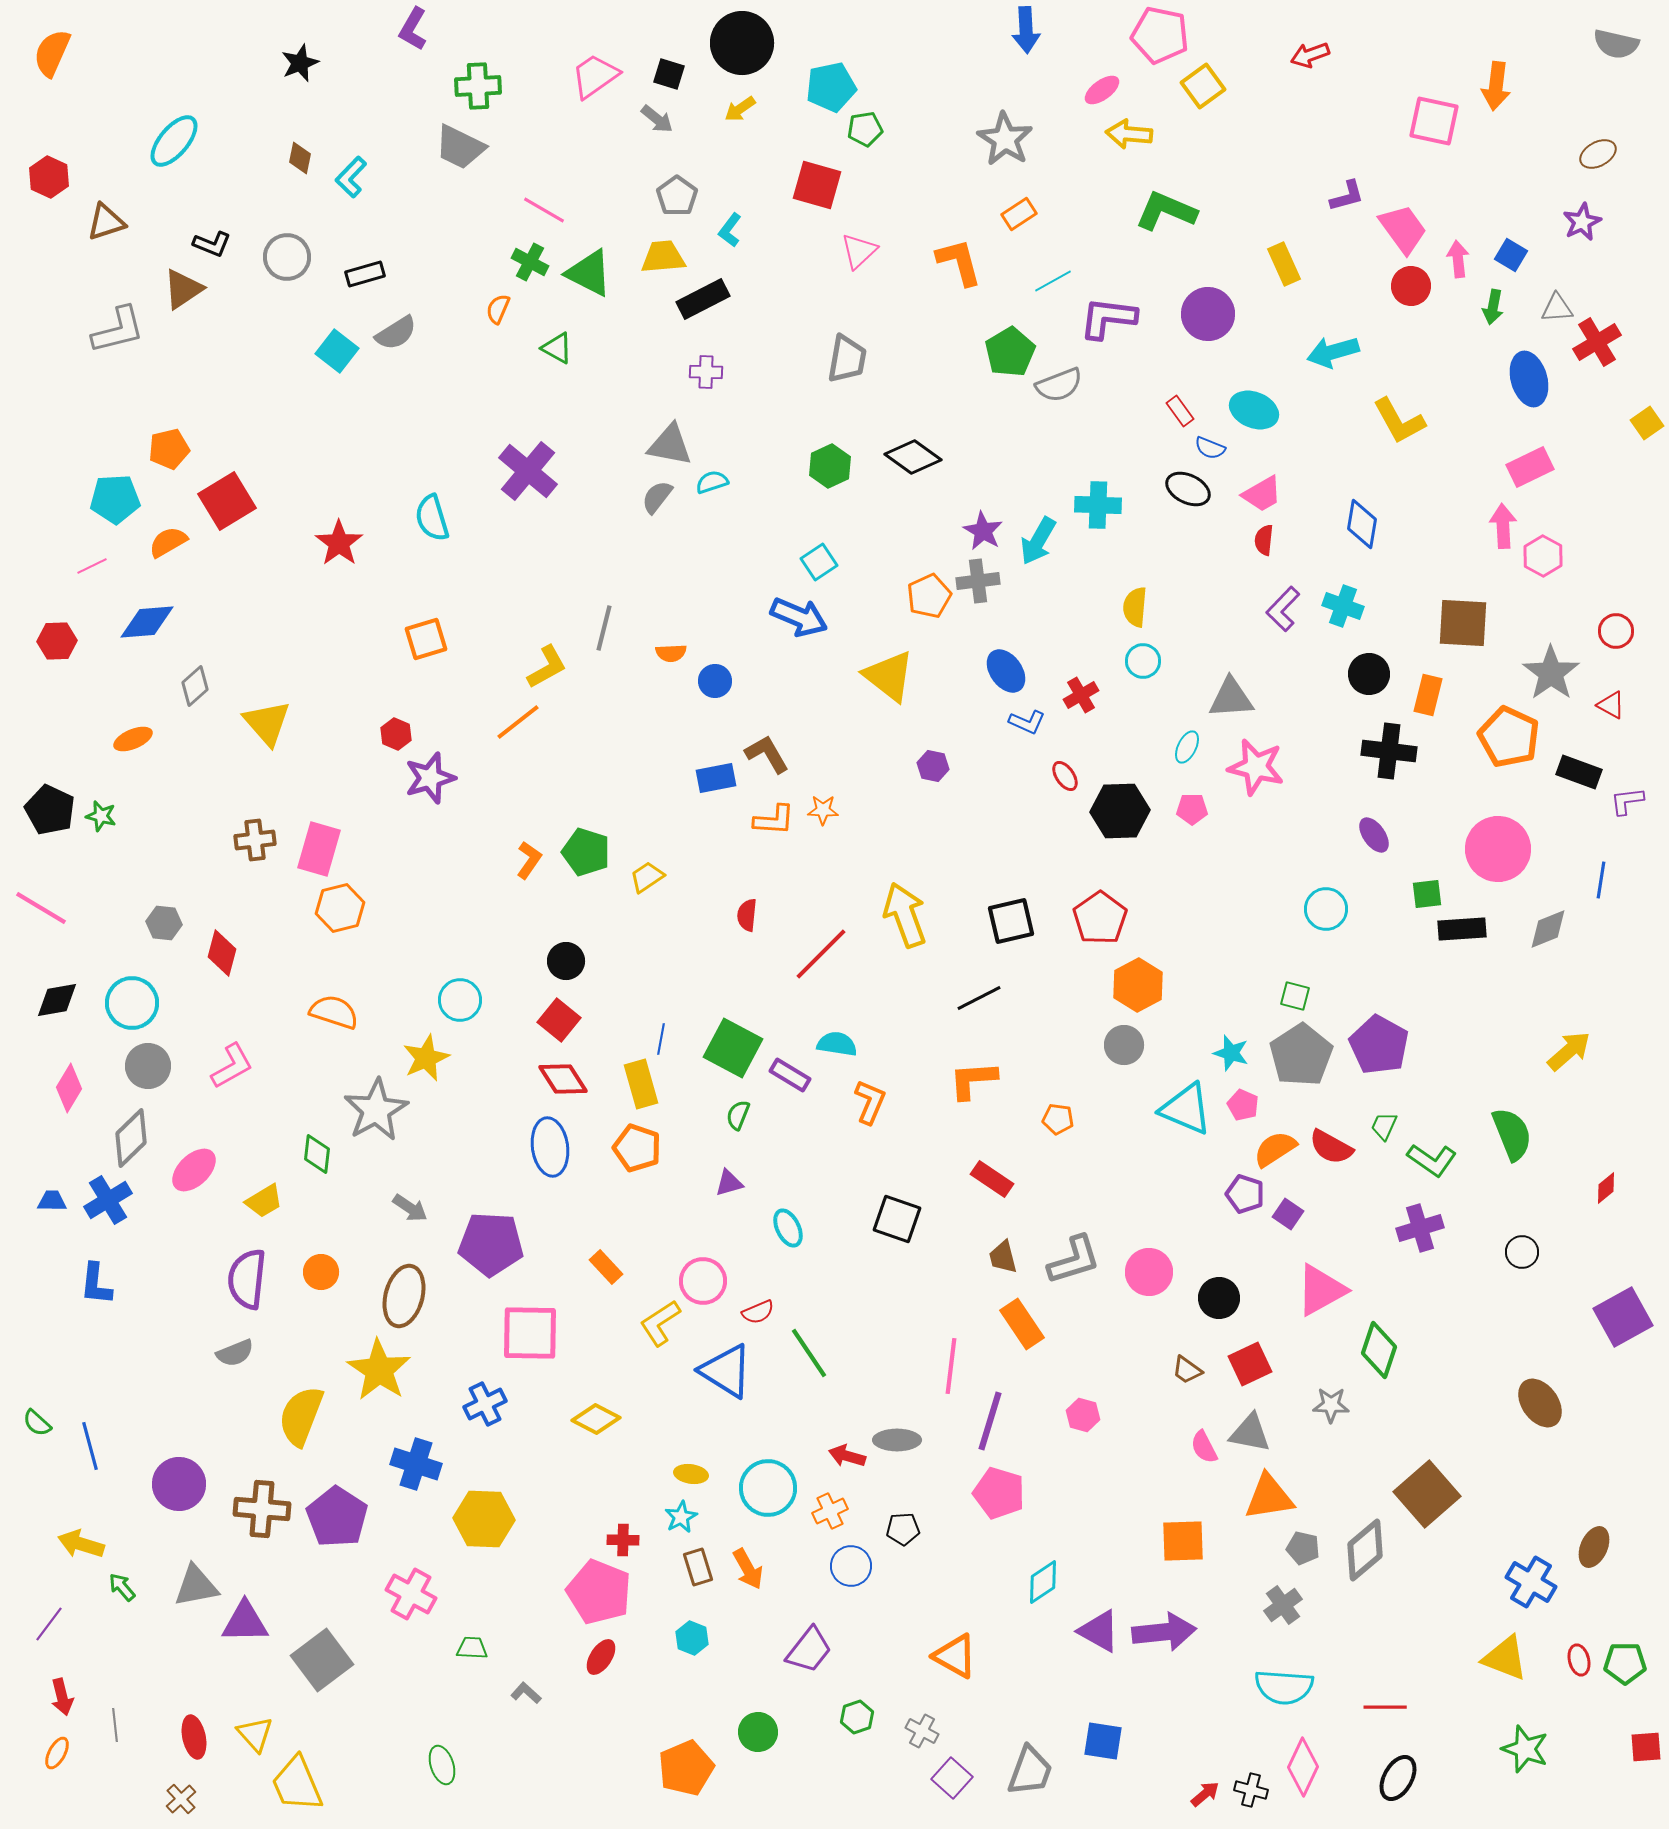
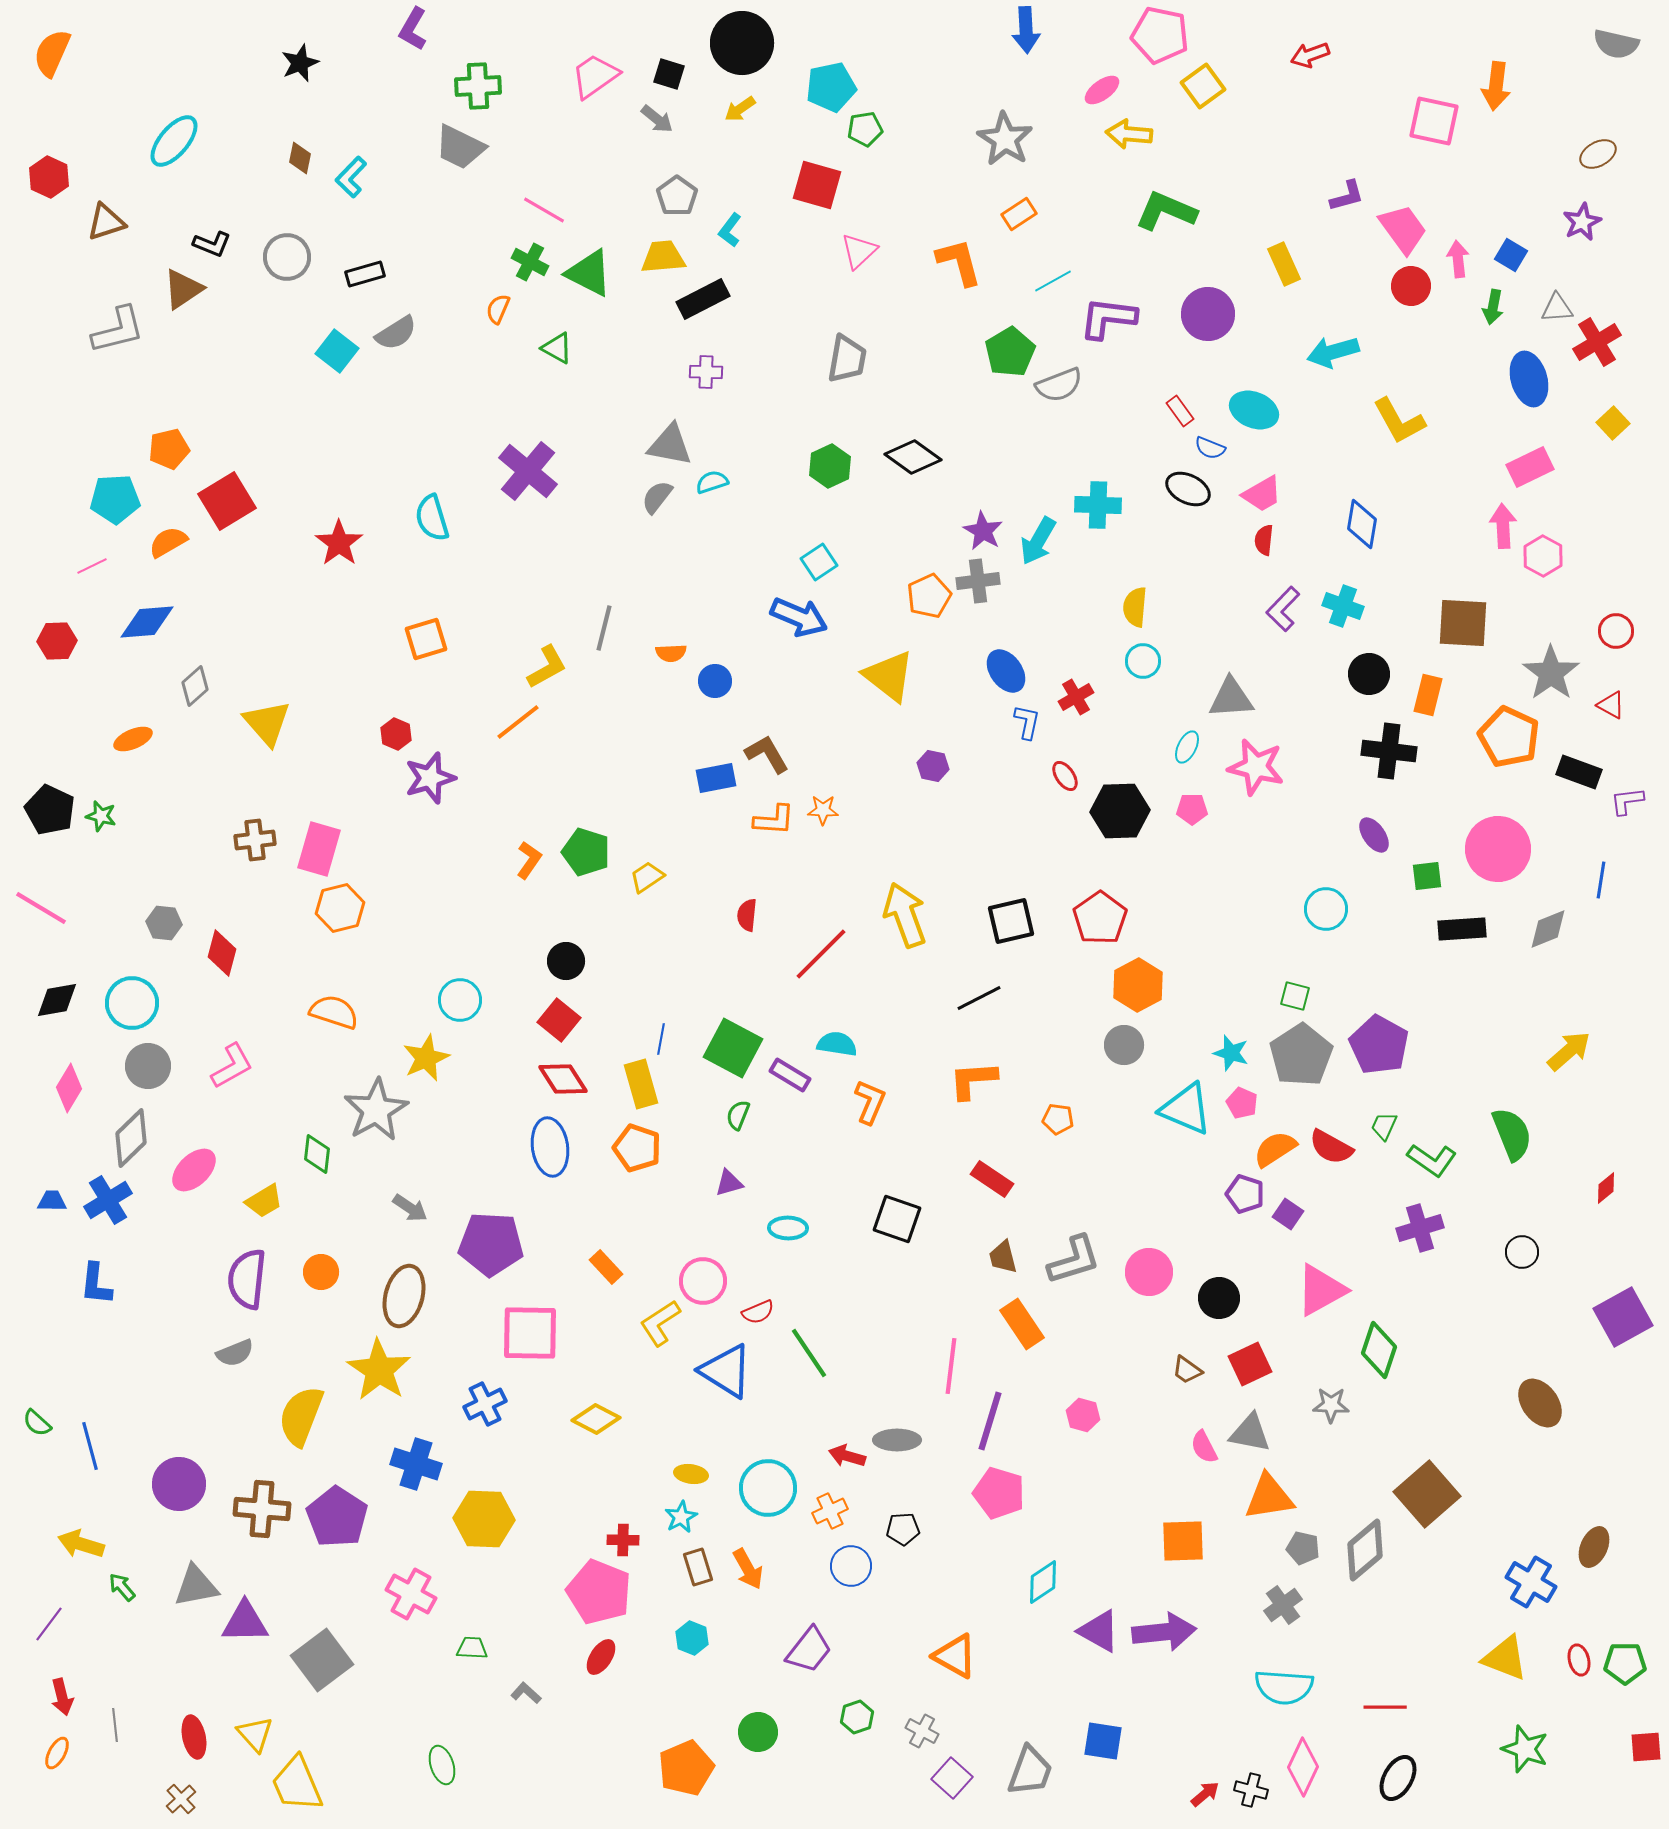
yellow square at (1647, 423): moved 34 px left; rotated 8 degrees counterclockwise
red cross at (1081, 695): moved 5 px left, 2 px down
blue L-shape at (1027, 722): rotated 102 degrees counterclockwise
green square at (1427, 894): moved 18 px up
pink pentagon at (1243, 1105): moved 1 px left, 2 px up
cyan ellipse at (788, 1228): rotated 63 degrees counterclockwise
